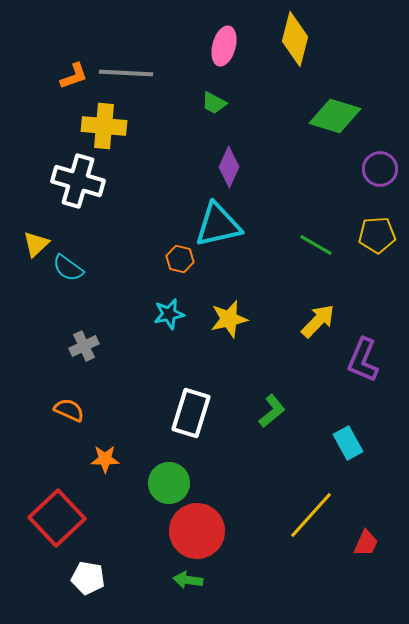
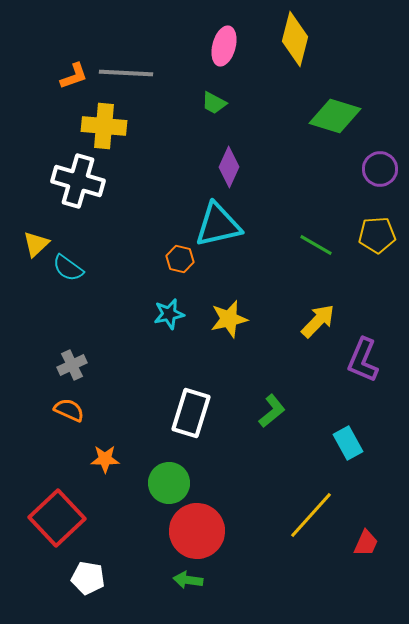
gray cross: moved 12 px left, 19 px down
